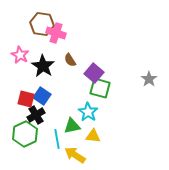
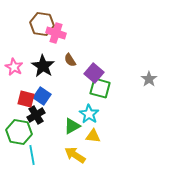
pink star: moved 6 px left, 12 px down
cyan star: moved 1 px right, 2 px down
green triangle: rotated 18 degrees counterclockwise
green hexagon: moved 6 px left, 2 px up; rotated 25 degrees counterclockwise
cyan line: moved 25 px left, 16 px down
